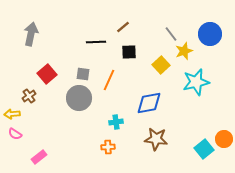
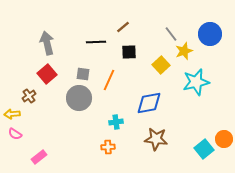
gray arrow: moved 16 px right, 9 px down; rotated 25 degrees counterclockwise
